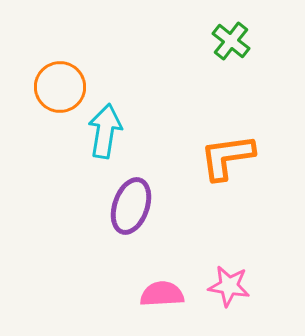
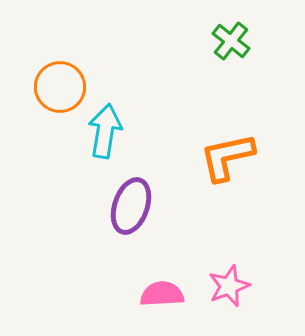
orange L-shape: rotated 4 degrees counterclockwise
pink star: rotated 30 degrees counterclockwise
